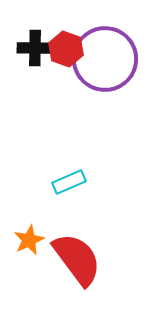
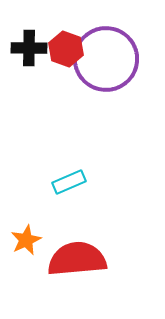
black cross: moved 6 px left
purple circle: moved 1 px right
orange star: moved 3 px left
red semicircle: rotated 58 degrees counterclockwise
